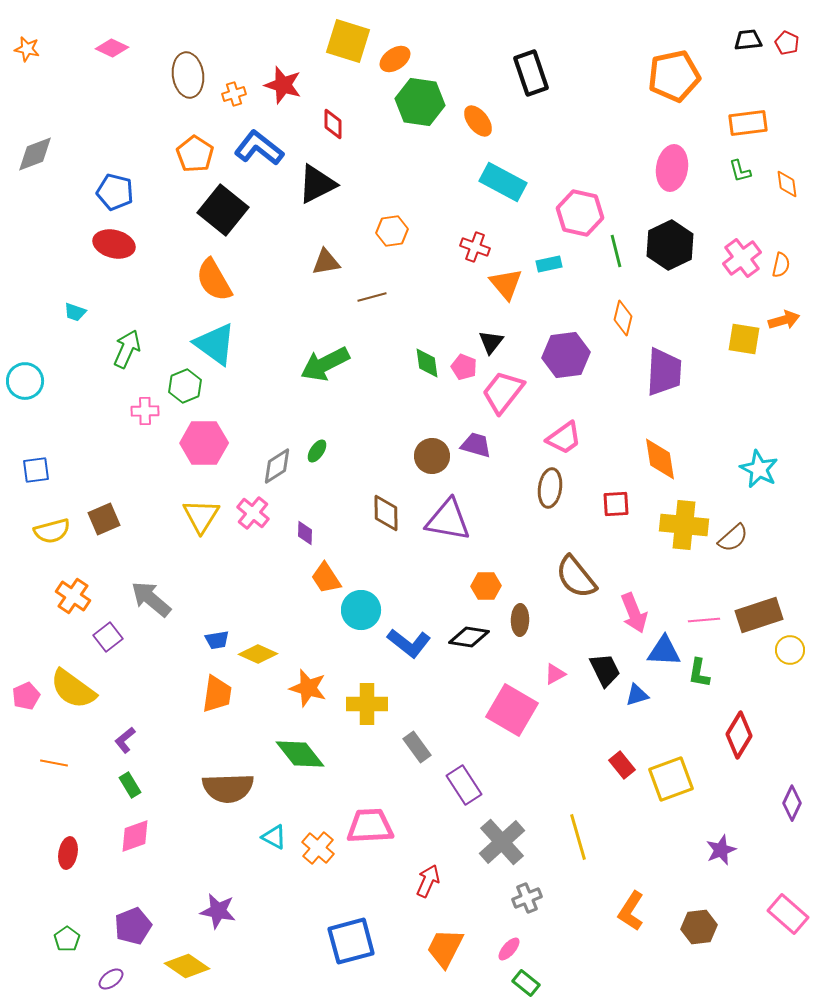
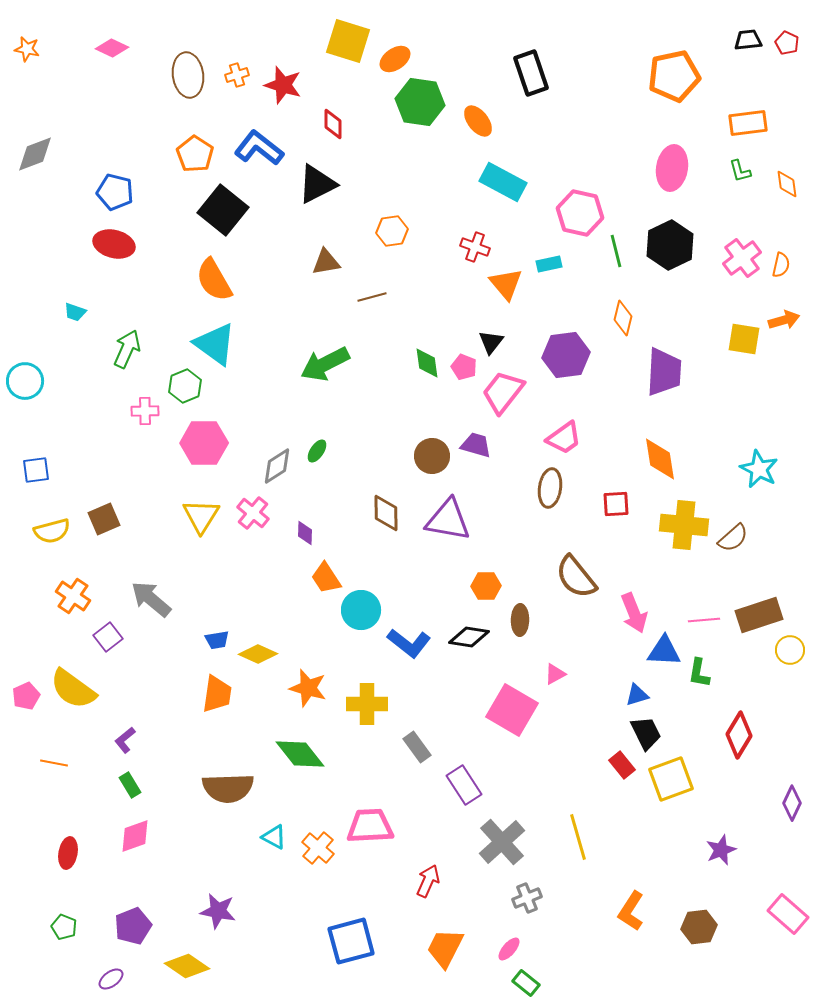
orange cross at (234, 94): moved 3 px right, 19 px up
black trapezoid at (605, 670): moved 41 px right, 63 px down
green pentagon at (67, 939): moved 3 px left, 12 px up; rotated 15 degrees counterclockwise
